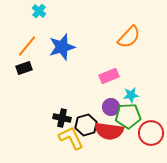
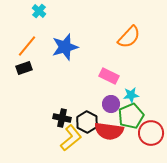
blue star: moved 3 px right
pink rectangle: rotated 48 degrees clockwise
purple circle: moved 3 px up
green pentagon: moved 3 px right; rotated 20 degrees counterclockwise
black hexagon: moved 1 px right, 3 px up; rotated 15 degrees counterclockwise
yellow L-shape: rotated 76 degrees clockwise
